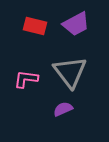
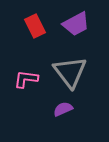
red rectangle: rotated 50 degrees clockwise
